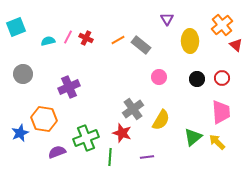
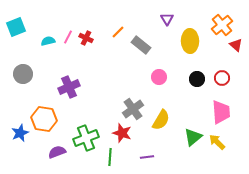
orange line: moved 8 px up; rotated 16 degrees counterclockwise
